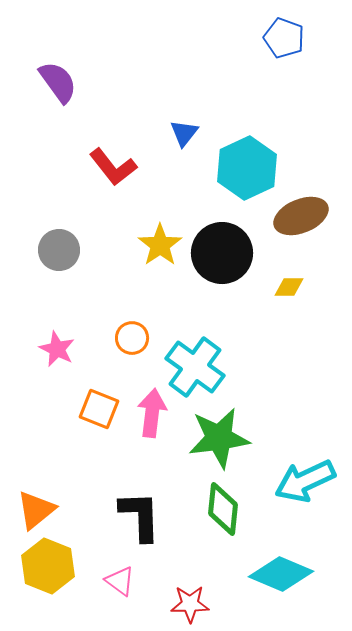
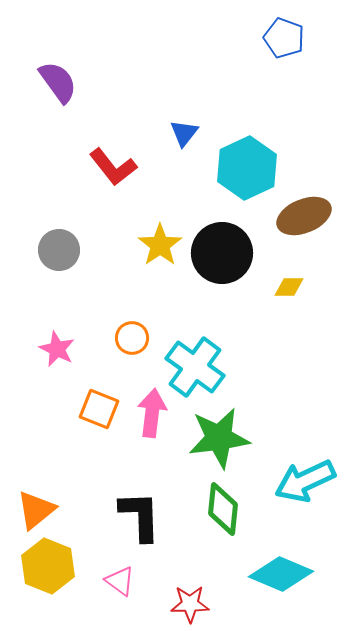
brown ellipse: moved 3 px right
